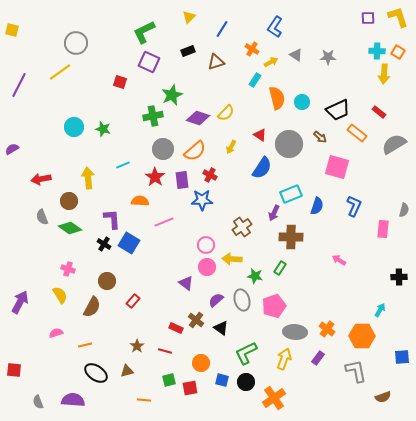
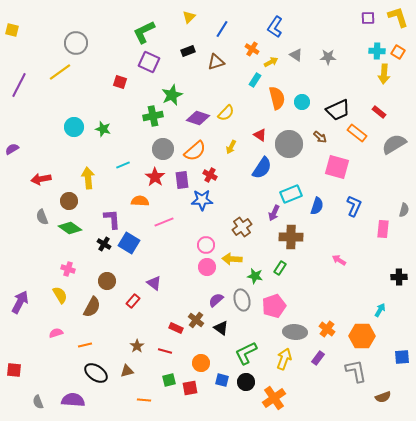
purple triangle at (186, 283): moved 32 px left
